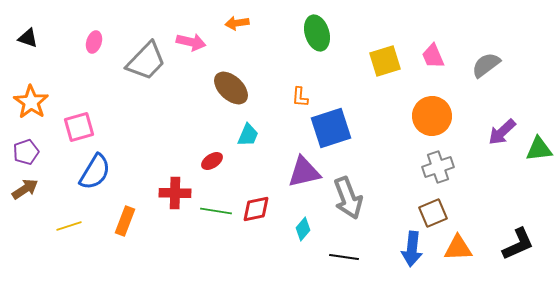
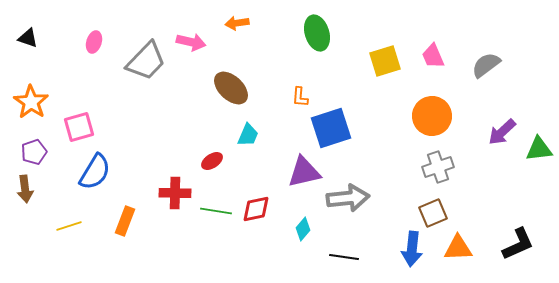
purple pentagon: moved 8 px right
brown arrow: rotated 116 degrees clockwise
gray arrow: rotated 75 degrees counterclockwise
